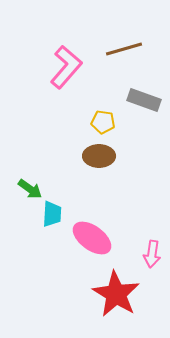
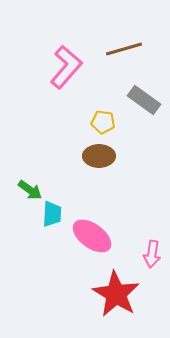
gray rectangle: rotated 16 degrees clockwise
green arrow: moved 1 px down
pink ellipse: moved 2 px up
